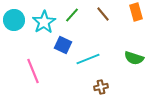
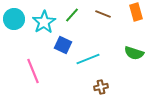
brown line: rotated 28 degrees counterclockwise
cyan circle: moved 1 px up
green semicircle: moved 5 px up
